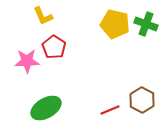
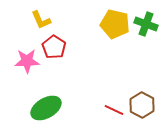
yellow L-shape: moved 2 px left, 4 px down
brown hexagon: moved 5 px down
red line: moved 4 px right; rotated 48 degrees clockwise
